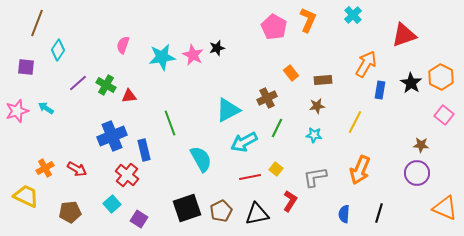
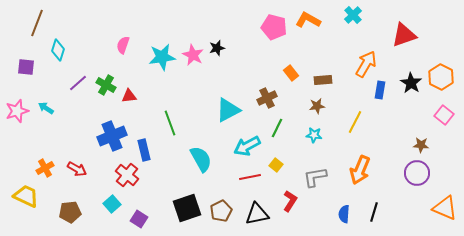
orange L-shape at (308, 20): rotated 85 degrees counterclockwise
pink pentagon at (274, 27): rotated 15 degrees counterclockwise
cyan diamond at (58, 50): rotated 15 degrees counterclockwise
cyan arrow at (244, 142): moved 3 px right, 4 px down
yellow square at (276, 169): moved 4 px up
black line at (379, 213): moved 5 px left, 1 px up
